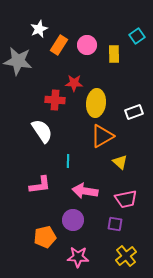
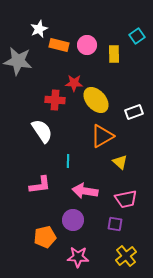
orange rectangle: rotated 72 degrees clockwise
yellow ellipse: moved 3 px up; rotated 48 degrees counterclockwise
